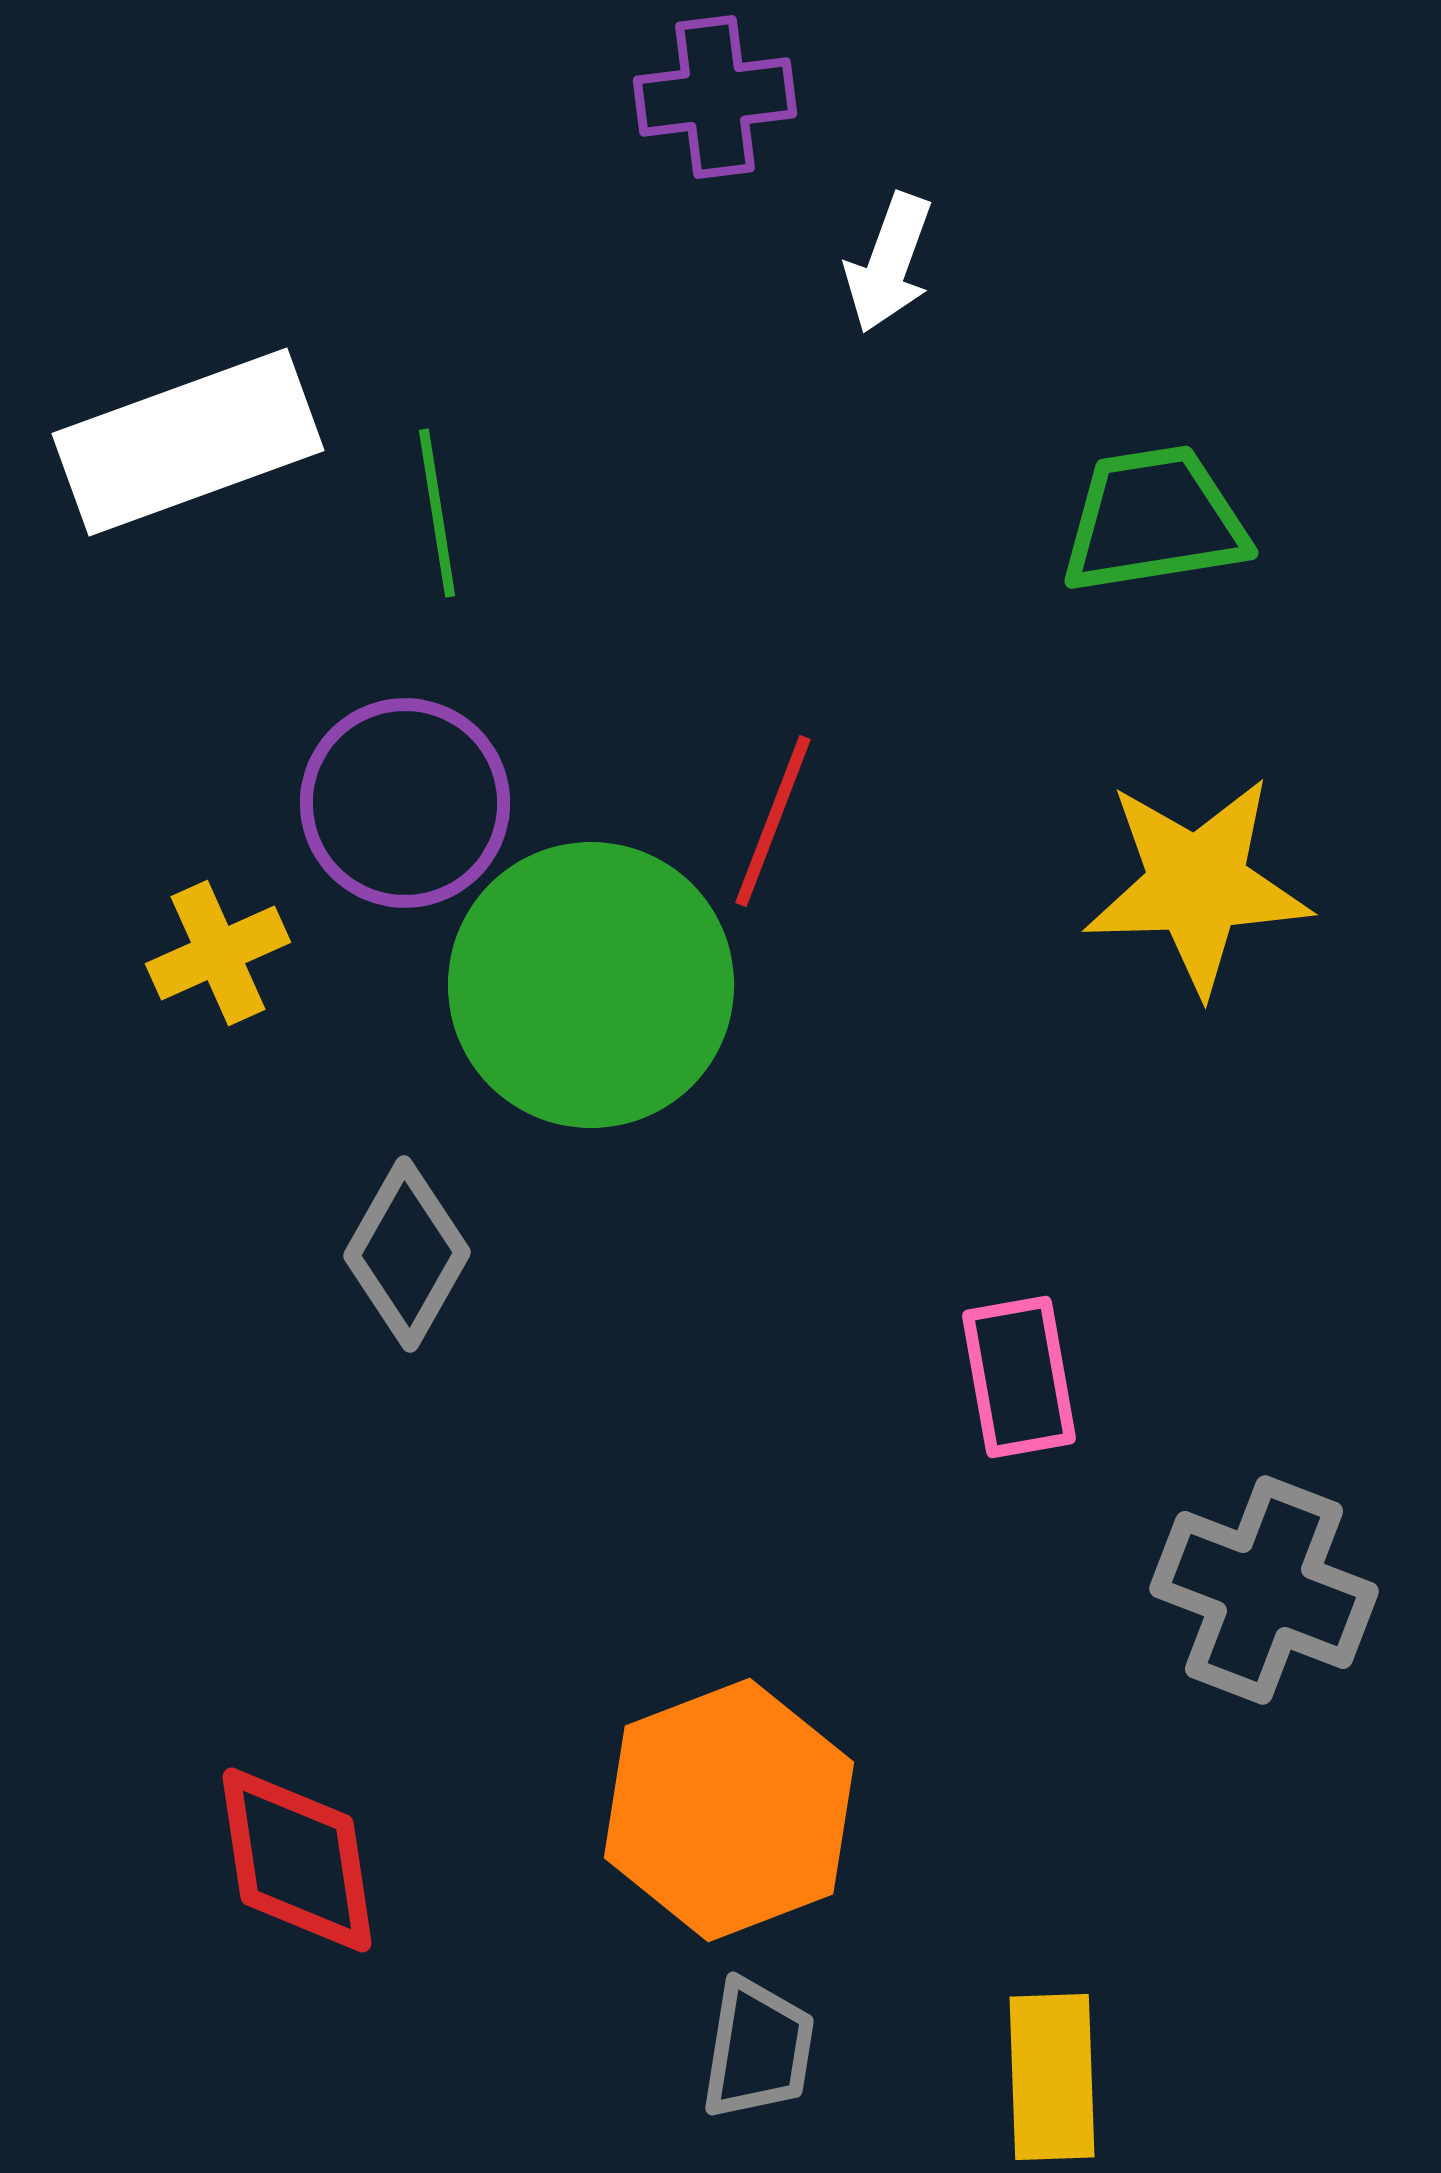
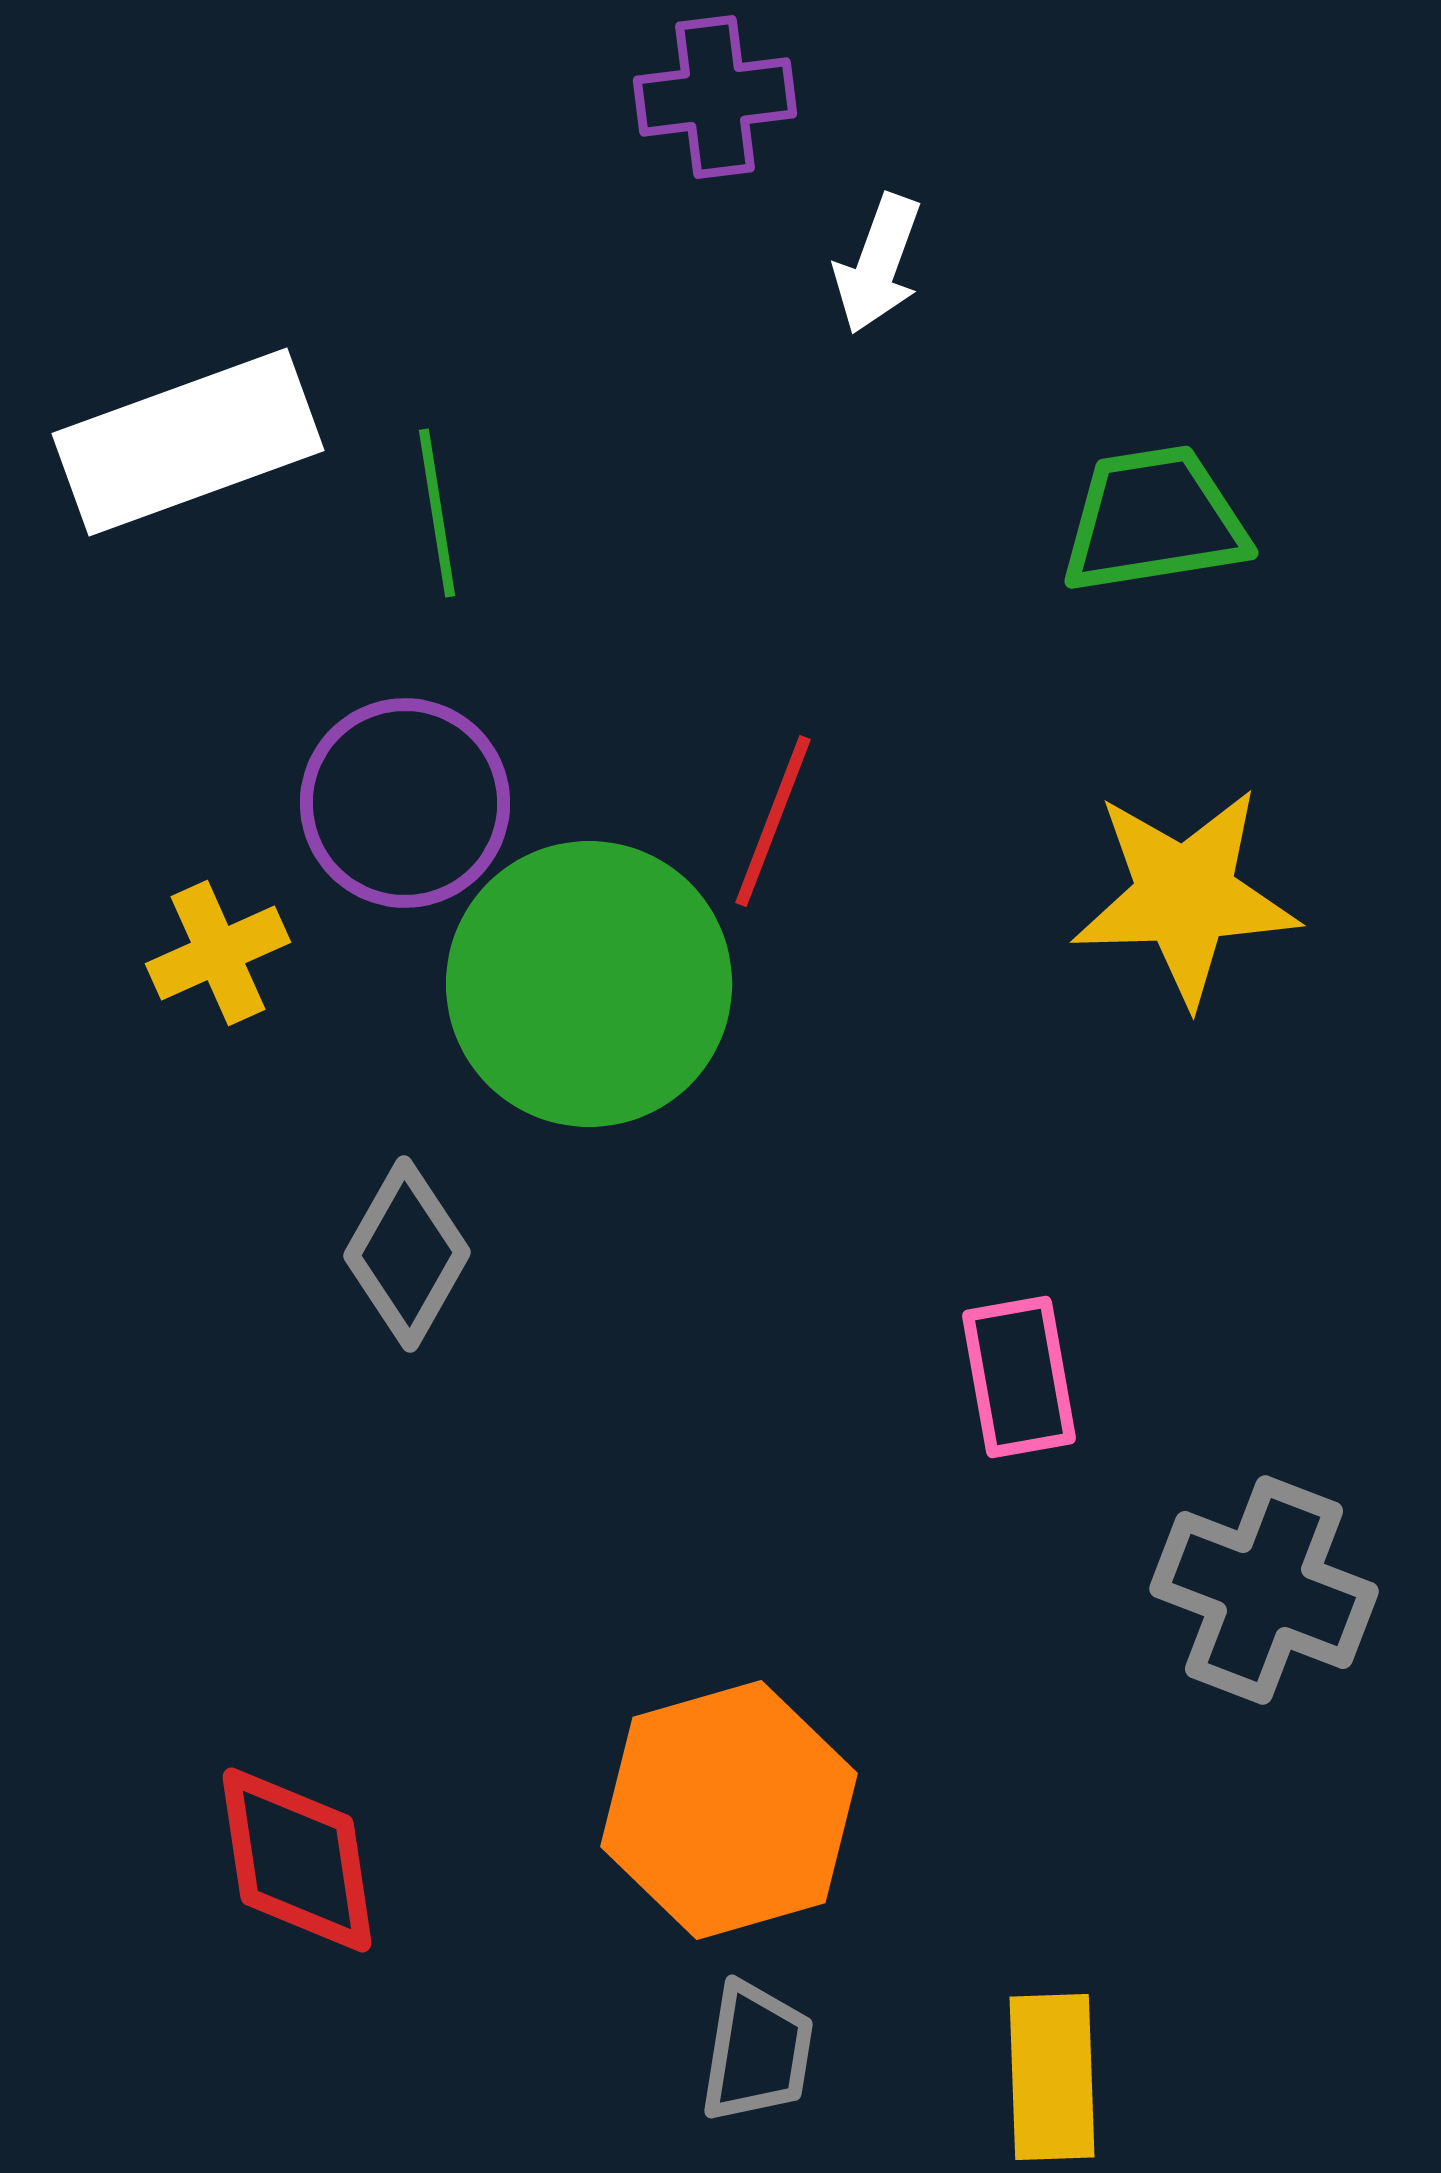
white arrow: moved 11 px left, 1 px down
yellow star: moved 12 px left, 11 px down
green circle: moved 2 px left, 1 px up
orange hexagon: rotated 5 degrees clockwise
gray trapezoid: moved 1 px left, 3 px down
